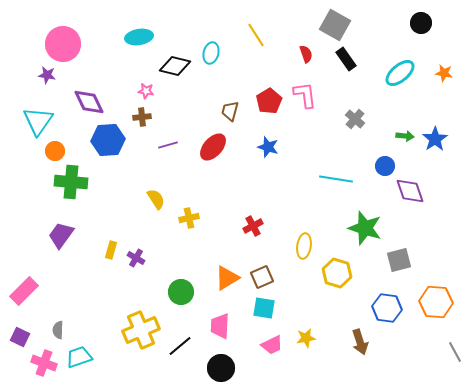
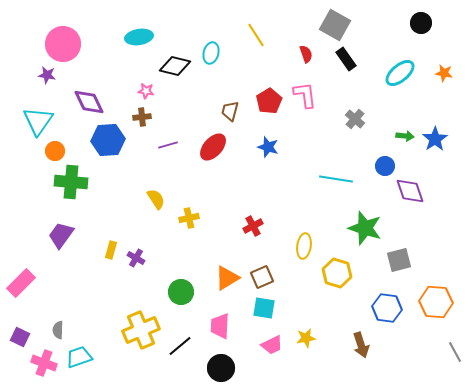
pink rectangle at (24, 291): moved 3 px left, 8 px up
brown arrow at (360, 342): moved 1 px right, 3 px down
